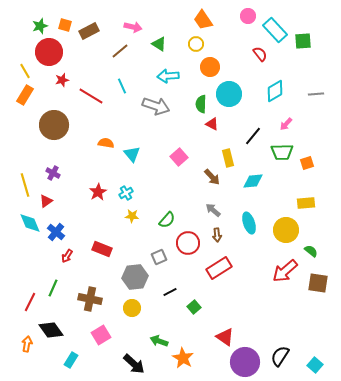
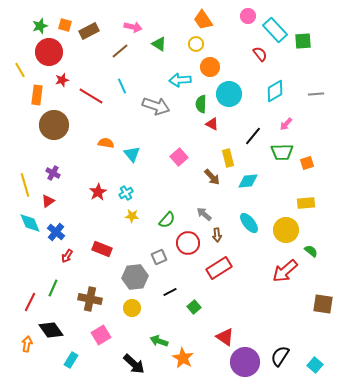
yellow line at (25, 71): moved 5 px left, 1 px up
cyan arrow at (168, 76): moved 12 px right, 4 px down
orange rectangle at (25, 95): moved 12 px right; rotated 24 degrees counterclockwise
cyan diamond at (253, 181): moved 5 px left
red triangle at (46, 201): moved 2 px right
gray arrow at (213, 210): moved 9 px left, 4 px down
cyan ellipse at (249, 223): rotated 20 degrees counterclockwise
brown square at (318, 283): moved 5 px right, 21 px down
